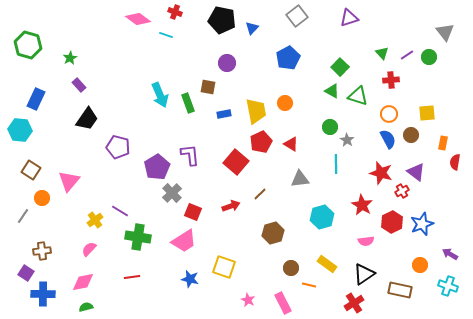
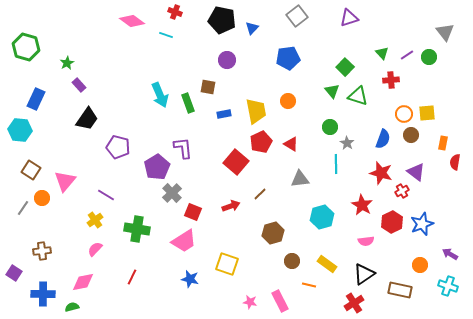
pink diamond at (138, 19): moved 6 px left, 2 px down
green hexagon at (28, 45): moved 2 px left, 2 px down
green star at (70, 58): moved 3 px left, 5 px down
blue pentagon at (288, 58): rotated 20 degrees clockwise
purple circle at (227, 63): moved 3 px up
green square at (340, 67): moved 5 px right
green triangle at (332, 91): rotated 21 degrees clockwise
orange circle at (285, 103): moved 3 px right, 2 px up
orange circle at (389, 114): moved 15 px right
blue semicircle at (388, 139): moved 5 px left; rotated 48 degrees clockwise
gray star at (347, 140): moved 3 px down
purple L-shape at (190, 155): moved 7 px left, 7 px up
pink triangle at (69, 181): moved 4 px left
purple line at (120, 211): moved 14 px left, 16 px up
gray line at (23, 216): moved 8 px up
green cross at (138, 237): moved 1 px left, 8 px up
pink semicircle at (89, 249): moved 6 px right
yellow square at (224, 267): moved 3 px right, 3 px up
brown circle at (291, 268): moved 1 px right, 7 px up
purple square at (26, 273): moved 12 px left
red line at (132, 277): rotated 56 degrees counterclockwise
pink star at (248, 300): moved 2 px right, 2 px down; rotated 16 degrees counterclockwise
pink rectangle at (283, 303): moved 3 px left, 2 px up
green semicircle at (86, 307): moved 14 px left
